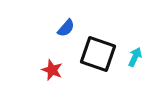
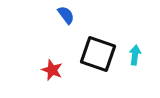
blue semicircle: moved 13 px up; rotated 78 degrees counterclockwise
cyan arrow: moved 2 px up; rotated 18 degrees counterclockwise
